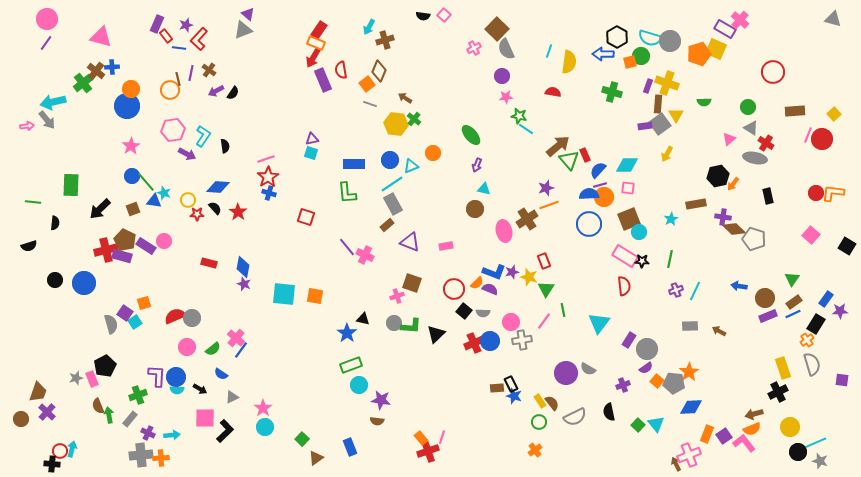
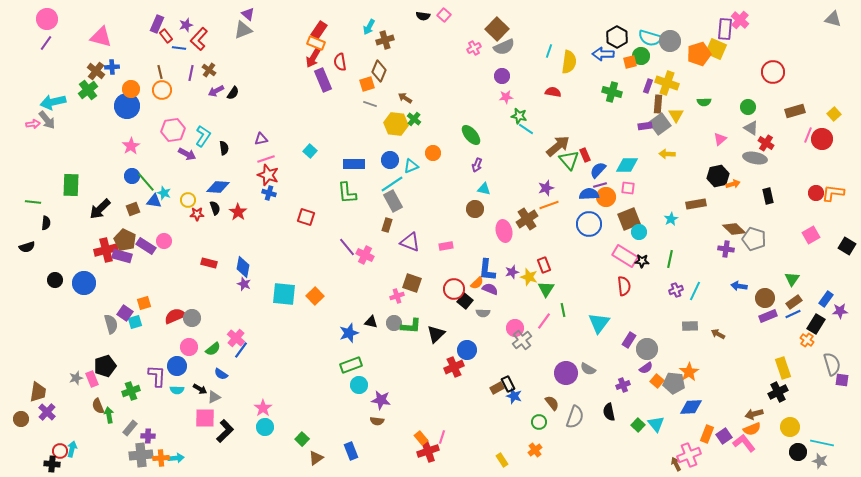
purple rectangle at (725, 29): rotated 65 degrees clockwise
gray semicircle at (506, 49): moved 2 px left, 2 px up; rotated 90 degrees counterclockwise
red semicircle at (341, 70): moved 1 px left, 8 px up
brown line at (178, 79): moved 18 px left, 7 px up
green cross at (83, 83): moved 5 px right, 7 px down
orange square at (367, 84): rotated 21 degrees clockwise
orange circle at (170, 90): moved 8 px left
brown rectangle at (795, 111): rotated 12 degrees counterclockwise
pink arrow at (27, 126): moved 6 px right, 2 px up
purple triangle at (312, 139): moved 51 px left
pink triangle at (729, 139): moved 9 px left
black semicircle at (225, 146): moved 1 px left, 2 px down
cyan square at (311, 153): moved 1 px left, 2 px up; rotated 24 degrees clockwise
yellow arrow at (667, 154): rotated 63 degrees clockwise
red star at (268, 177): moved 2 px up; rotated 20 degrees counterclockwise
orange arrow at (733, 184): rotated 144 degrees counterclockwise
orange circle at (604, 197): moved 2 px right
gray rectangle at (393, 204): moved 3 px up
black semicircle at (215, 208): rotated 24 degrees clockwise
purple cross at (723, 217): moved 3 px right, 32 px down
black semicircle at (55, 223): moved 9 px left
brown rectangle at (387, 225): rotated 32 degrees counterclockwise
pink square at (811, 235): rotated 18 degrees clockwise
black semicircle at (29, 246): moved 2 px left, 1 px down
red rectangle at (544, 261): moved 4 px down
blue L-shape at (494, 272): moved 7 px left, 2 px up; rotated 75 degrees clockwise
orange square at (315, 296): rotated 36 degrees clockwise
black square at (464, 311): moved 1 px right, 10 px up
black triangle at (363, 319): moved 8 px right, 3 px down
cyan square at (135, 322): rotated 16 degrees clockwise
pink circle at (511, 322): moved 4 px right, 6 px down
brown arrow at (719, 331): moved 1 px left, 3 px down
blue star at (347, 333): moved 2 px right; rotated 18 degrees clockwise
gray cross at (522, 340): rotated 30 degrees counterclockwise
orange cross at (807, 340): rotated 16 degrees counterclockwise
blue circle at (490, 341): moved 23 px left, 9 px down
red cross at (474, 343): moved 20 px left, 24 px down
pink circle at (187, 347): moved 2 px right
gray semicircle at (812, 364): moved 20 px right
black pentagon at (105, 366): rotated 10 degrees clockwise
blue circle at (176, 377): moved 1 px right, 11 px up
black rectangle at (511, 384): moved 3 px left
brown rectangle at (497, 388): rotated 24 degrees counterclockwise
brown trapezoid at (38, 392): rotated 10 degrees counterclockwise
green cross at (138, 395): moved 7 px left, 4 px up
gray triangle at (232, 397): moved 18 px left
yellow rectangle at (540, 401): moved 38 px left, 59 px down
gray semicircle at (575, 417): rotated 45 degrees counterclockwise
gray rectangle at (130, 419): moved 9 px down
purple cross at (148, 433): moved 3 px down; rotated 24 degrees counterclockwise
cyan arrow at (172, 435): moved 4 px right, 23 px down
cyan line at (815, 443): moved 7 px right; rotated 35 degrees clockwise
blue rectangle at (350, 447): moved 1 px right, 4 px down
